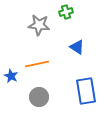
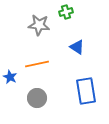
blue star: moved 1 px left, 1 px down
gray circle: moved 2 px left, 1 px down
